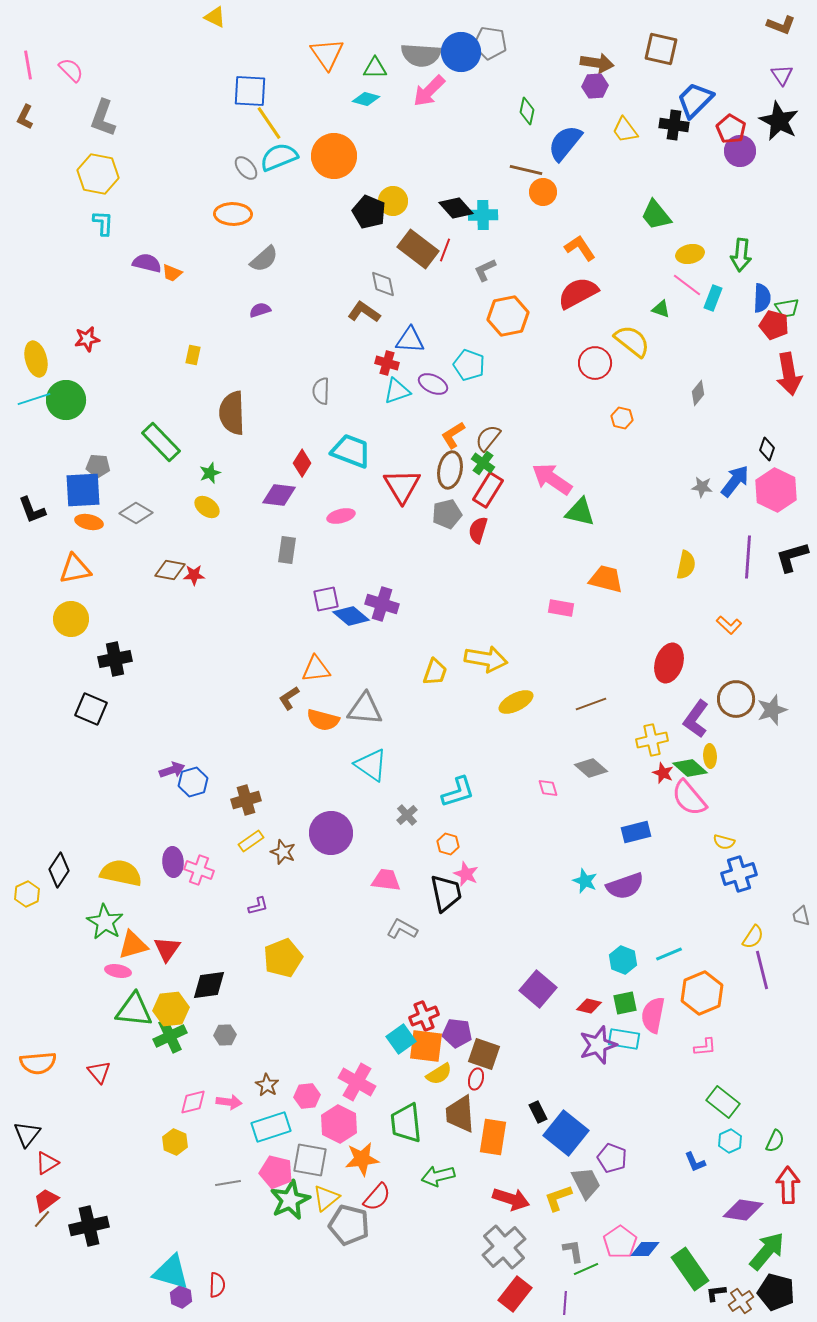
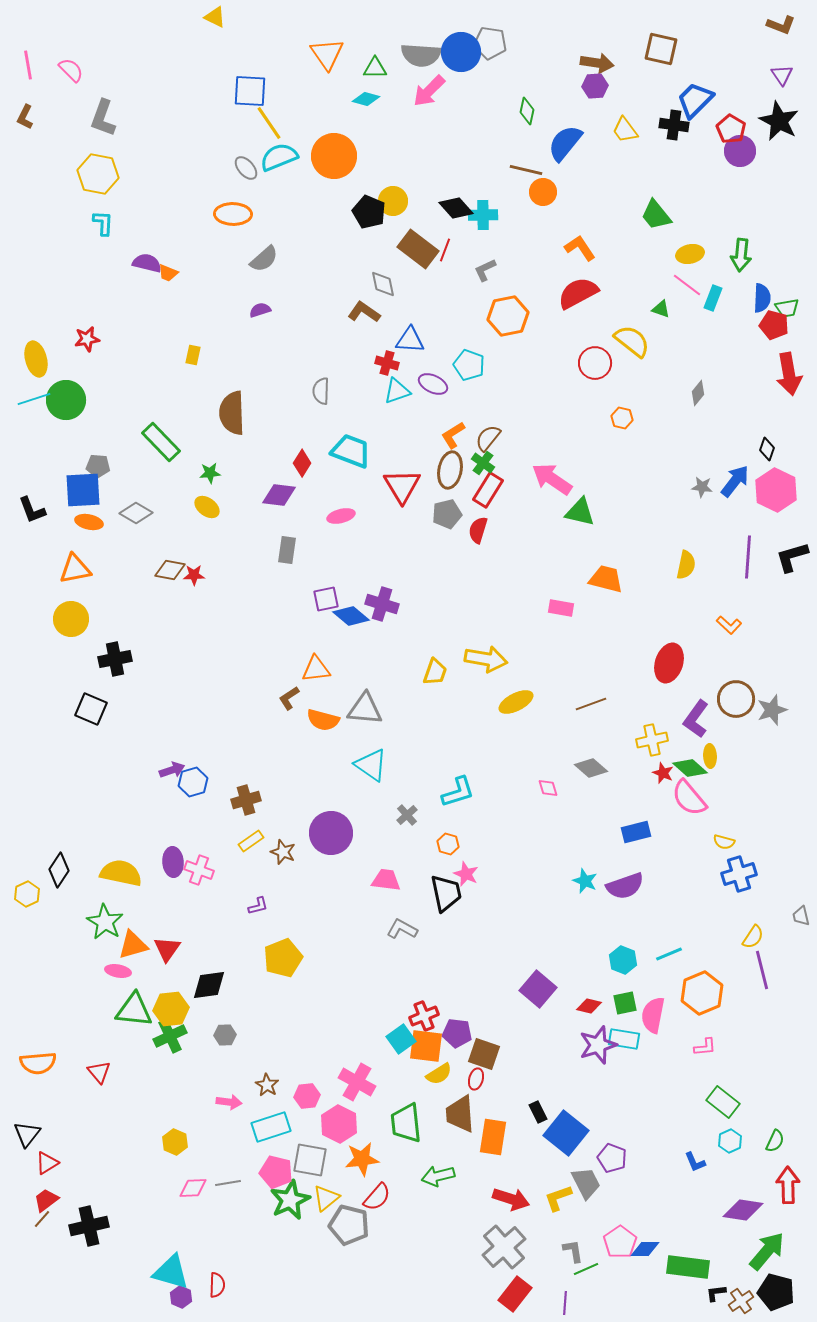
orange trapezoid at (172, 273): moved 4 px left
green star at (210, 473): rotated 15 degrees clockwise
pink diamond at (193, 1102): moved 86 px down; rotated 12 degrees clockwise
green rectangle at (690, 1269): moved 2 px left, 2 px up; rotated 48 degrees counterclockwise
